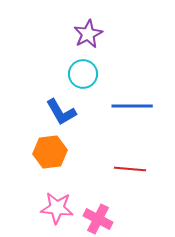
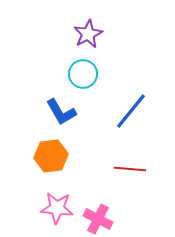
blue line: moved 1 px left, 5 px down; rotated 51 degrees counterclockwise
orange hexagon: moved 1 px right, 4 px down
